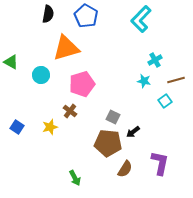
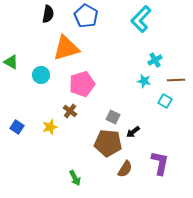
brown line: rotated 12 degrees clockwise
cyan square: rotated 24 degrees counterclockwise
